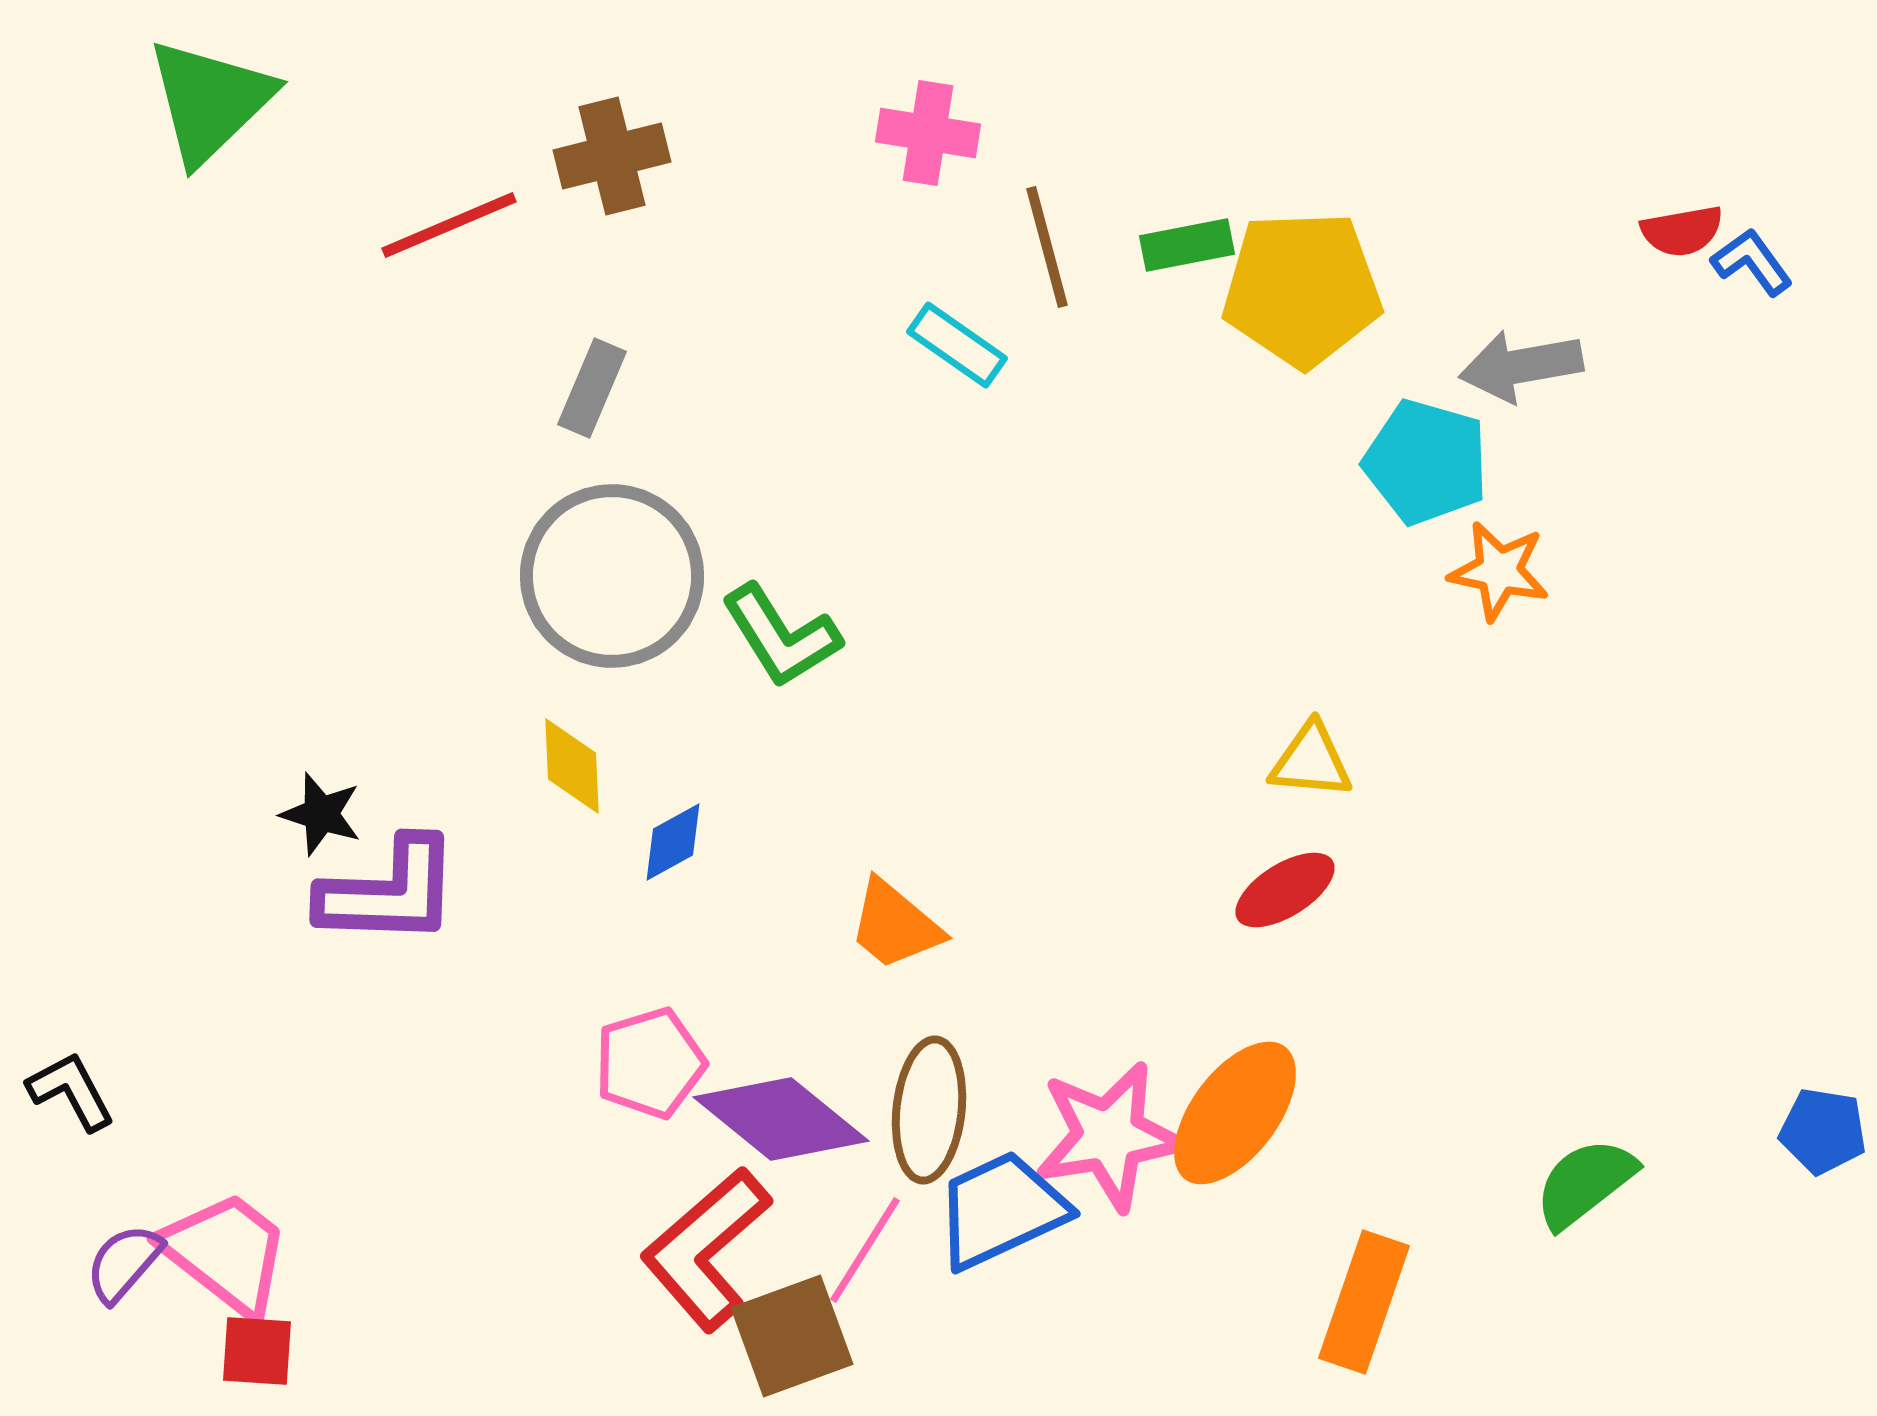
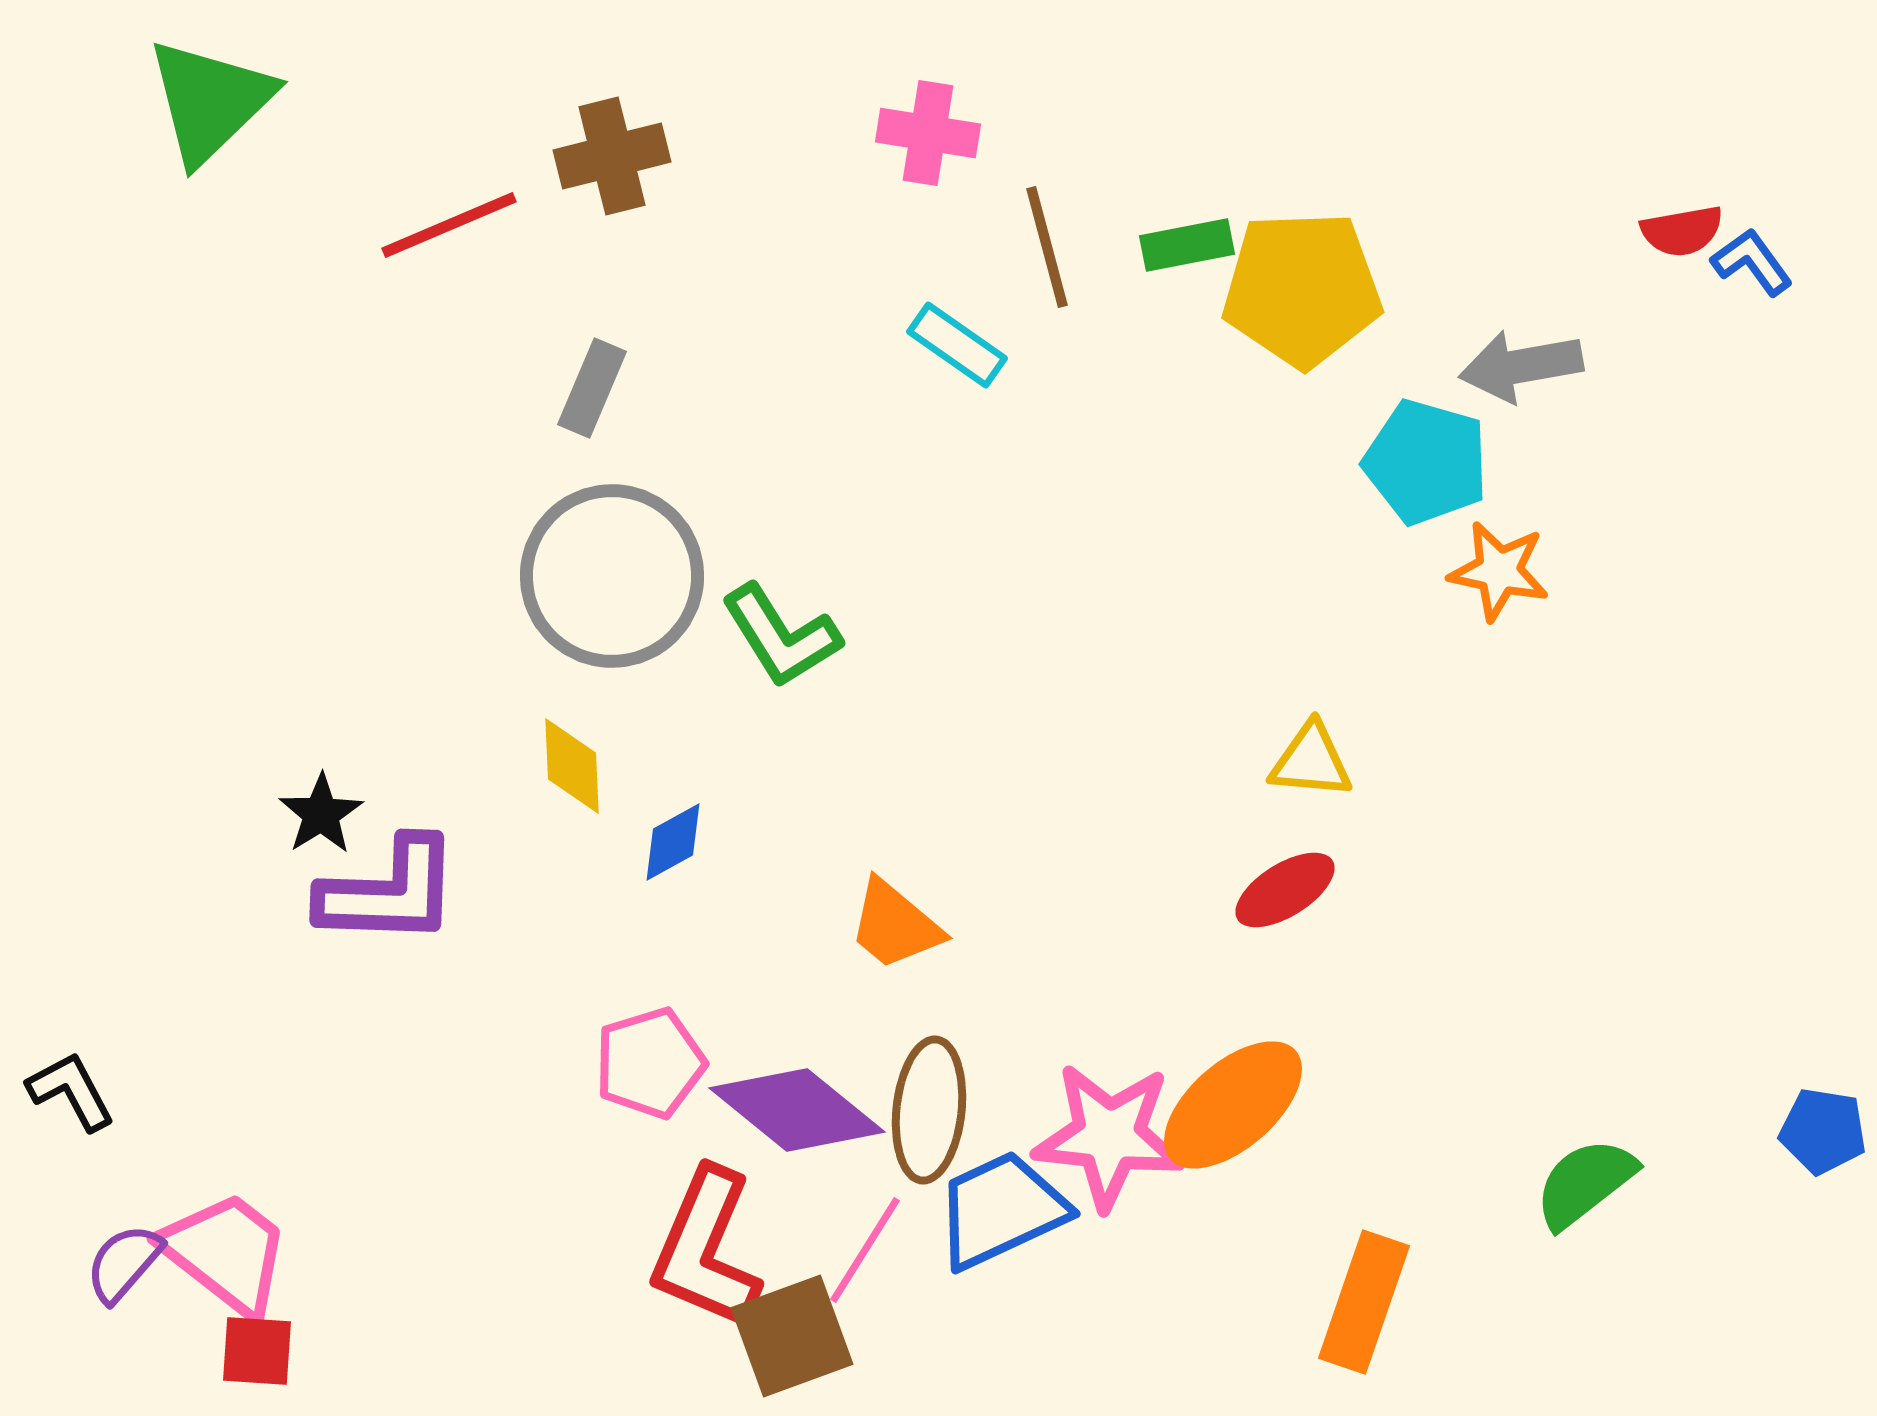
black star: rotated 22 degrees clockwise
orange ellipse: moved 2 px left, 8 px up; rotated 12 degrees clockwise
purple diamond: moved 16 px right, 9 px up
pink star: rotated 15 degrees clockwise
red L-shape: rotated 26 degrees counterclockwise
